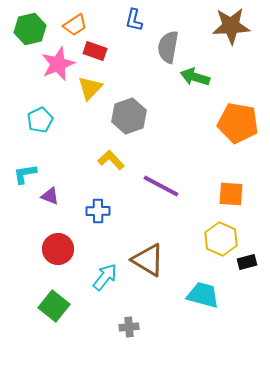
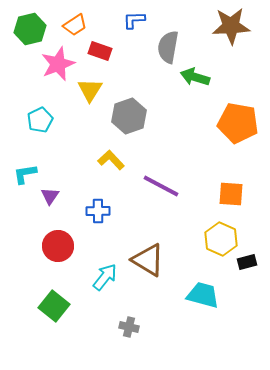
blue L-shape: rotated 75 degrees clockwise
red rectangle: moved 5 px right
yellow triangle: moved 2 px down; rotated 12 degrees counterclockwise
purple triangle: rotated 42 degrees clockwise
red circle: moved 3 px up
gray cross: rotated 18 degrees clockwise
